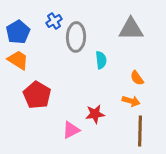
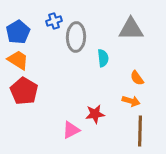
blue cross: rotated 14 degrees clockwise
cyan semicircle: moved 2 px right, 2 px up
red pentagon: moved 13 px left, 4 px up
